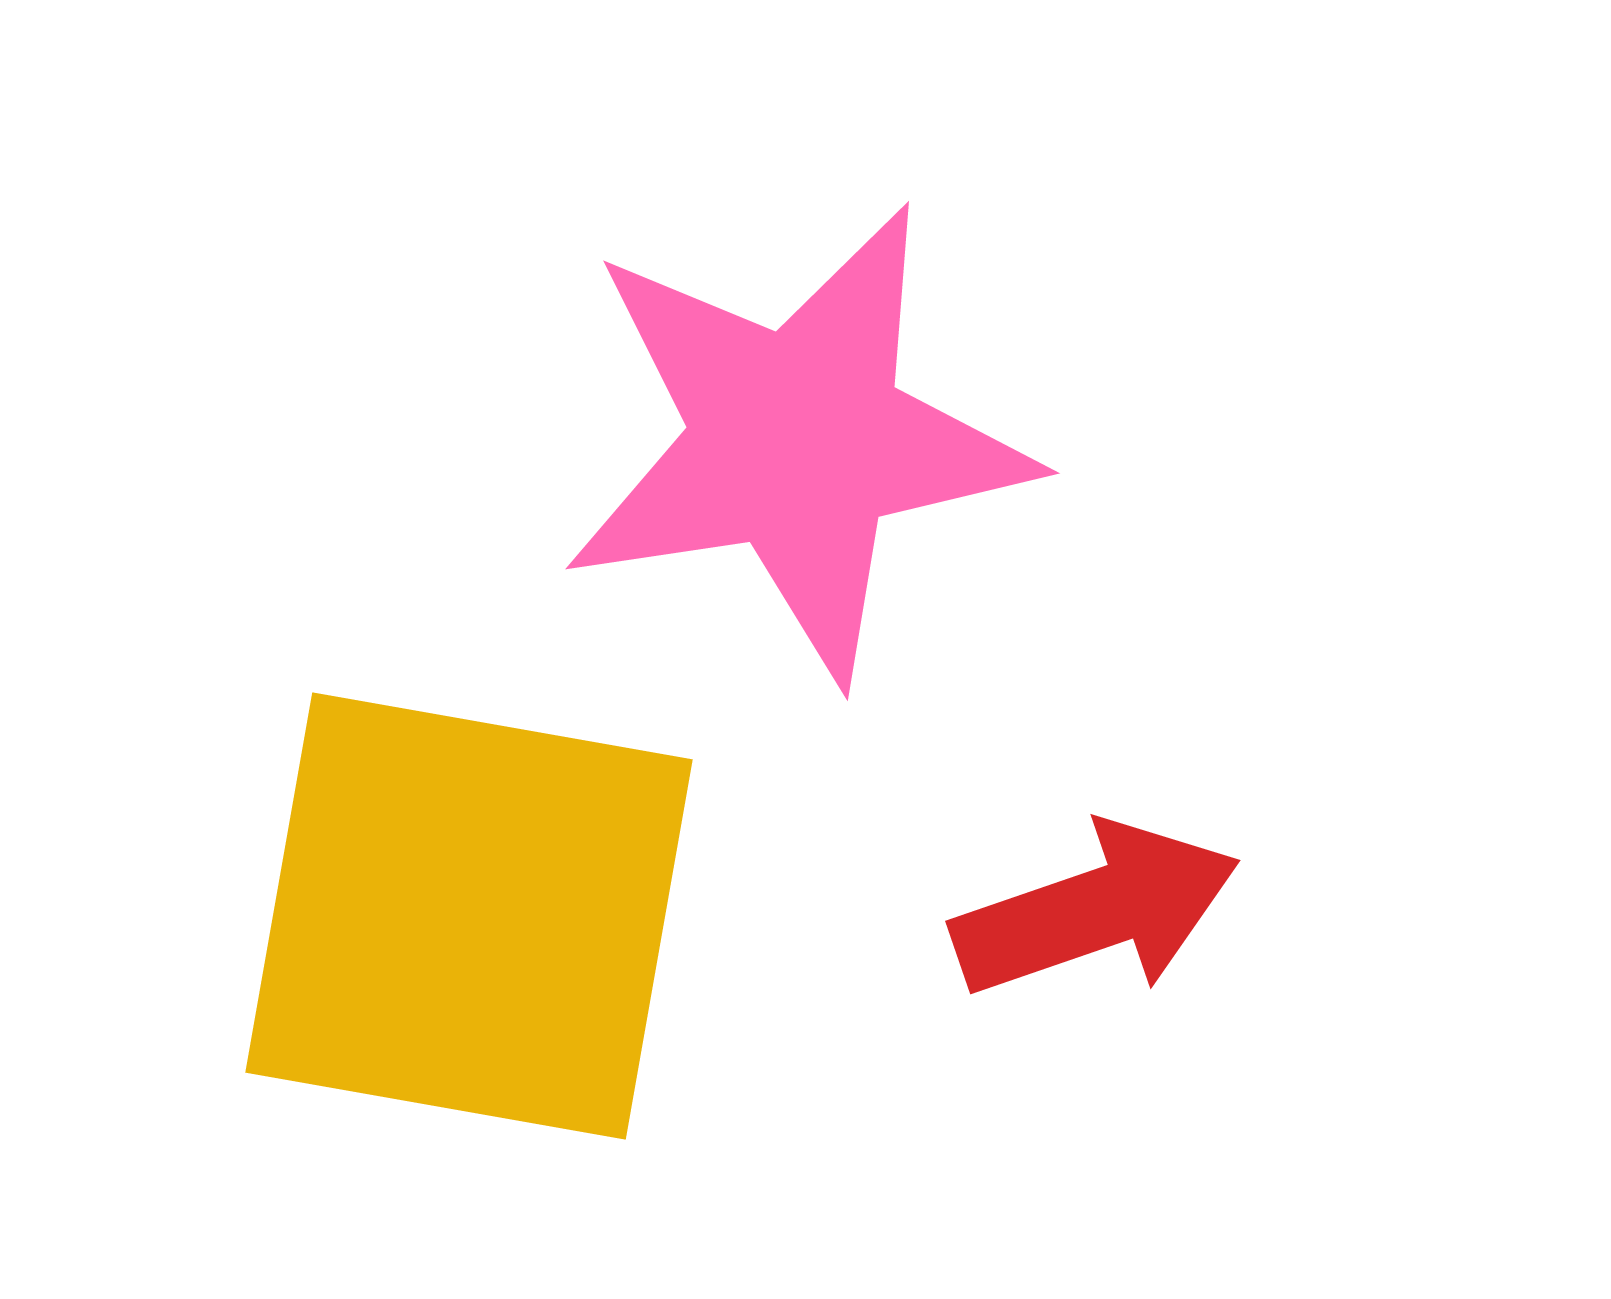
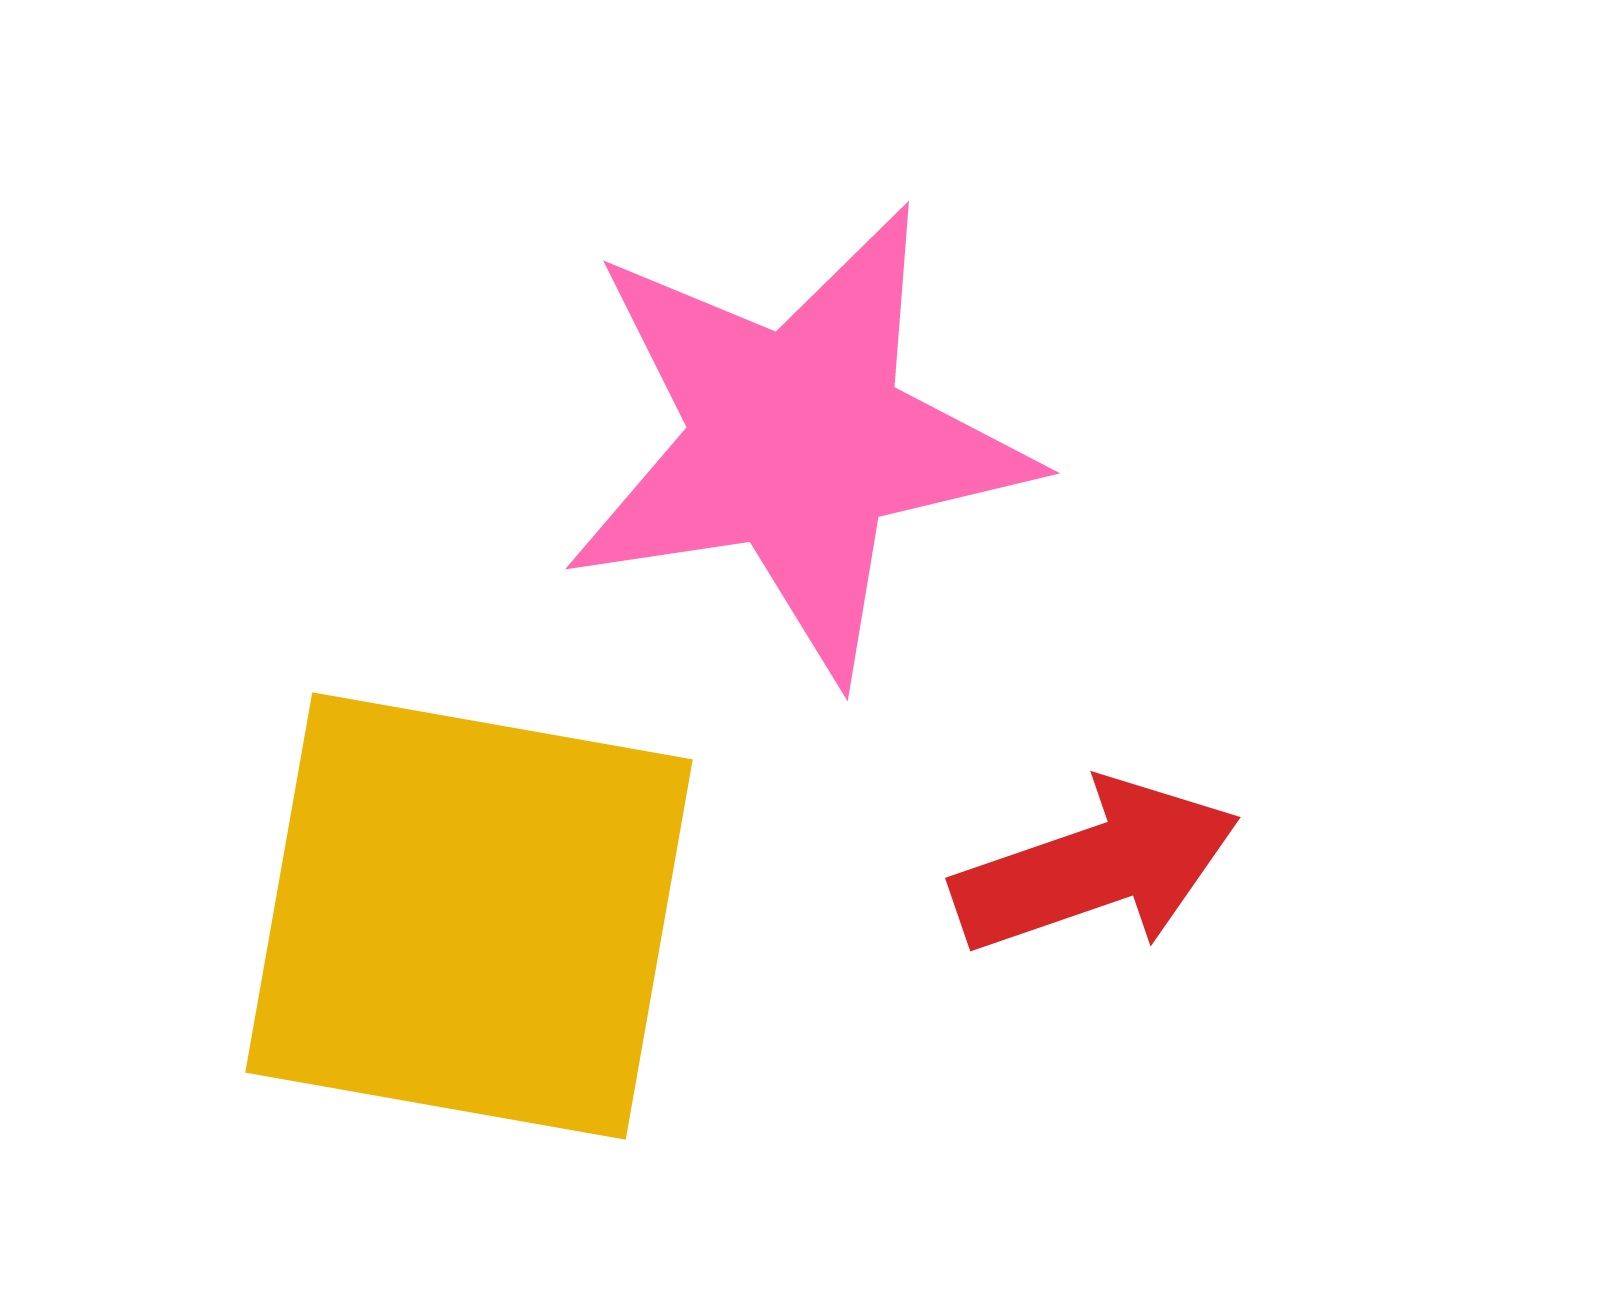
red arrow: moved 43 px up
